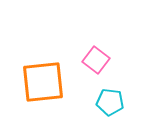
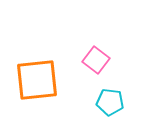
orange square: moved 6 px left, 2 px up
